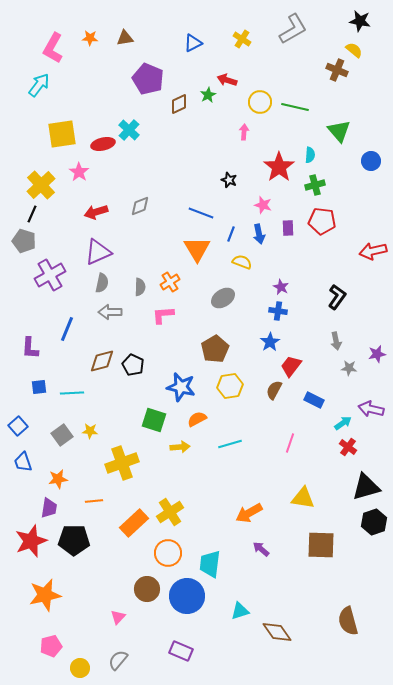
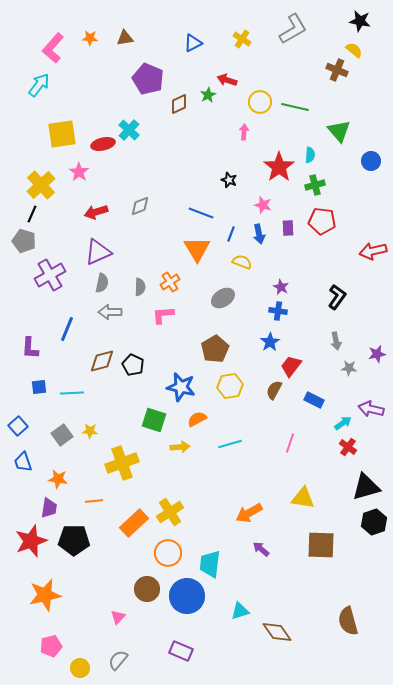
pink L-shape at (53, 48): rotated 12 degrees clockwise
orange star at (58, 479): rotated 18 degrees clockwise
